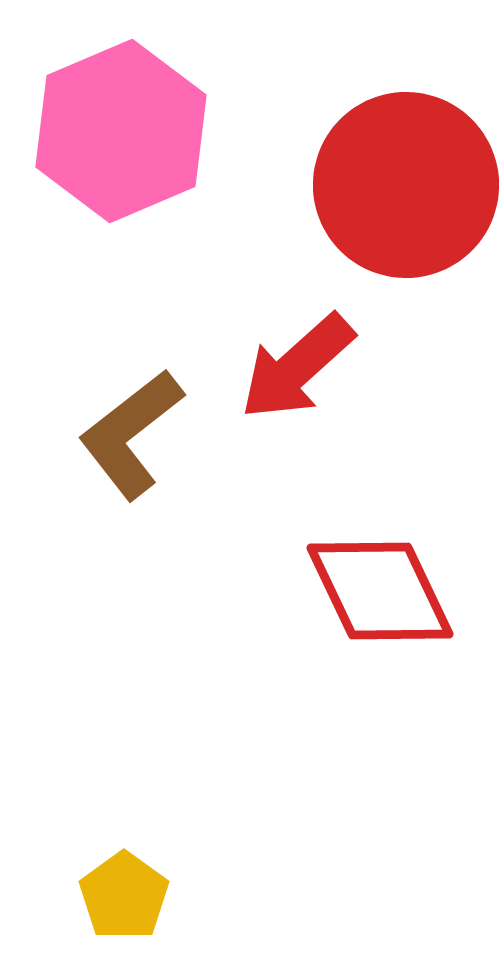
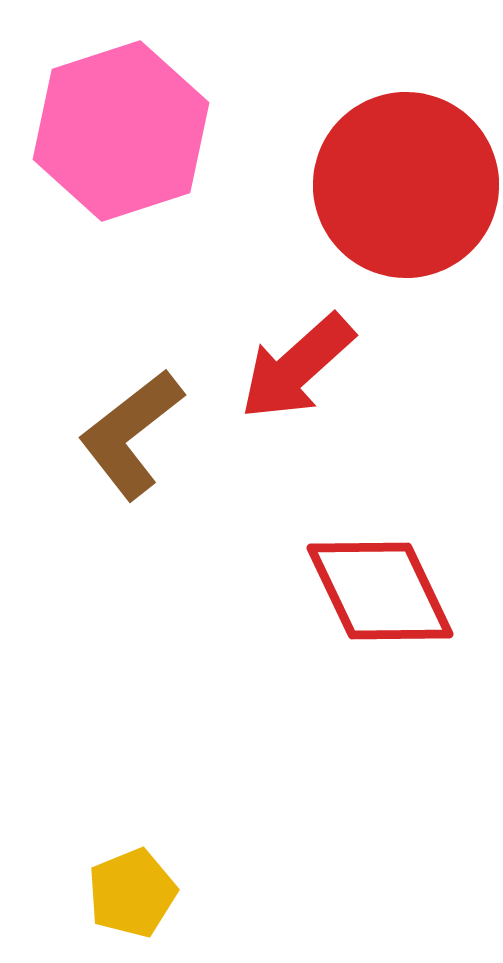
pink hexagon: rotated 5 degrees clockwise
yellow pentagon: moved 8 px right, 3 px up; rotated 14 degrees clockwise
